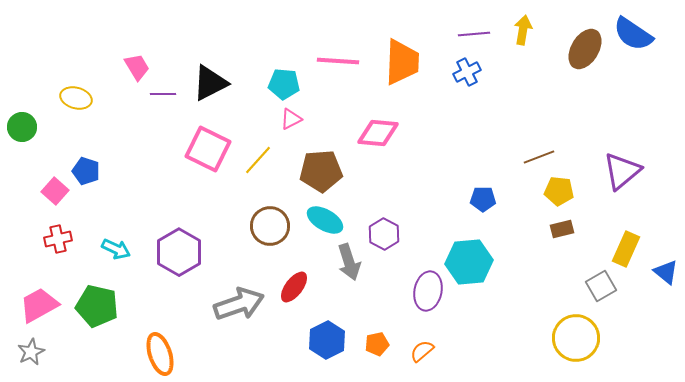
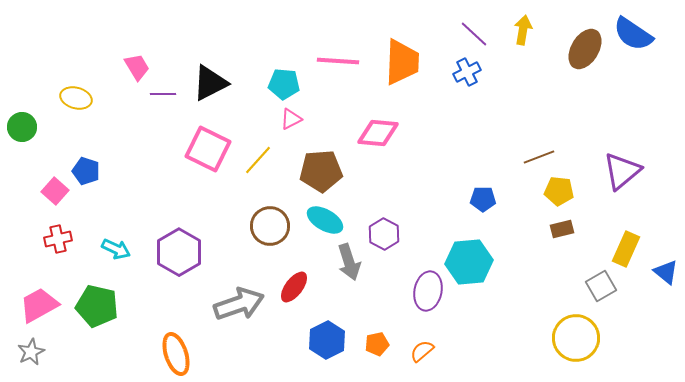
purple line at (474, 34): rotated 48 degrees clockwise
orange ellipse at (160, 354): moved 16 px right
